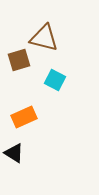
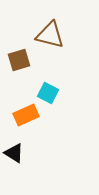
brown triangle: moved 6 px right, 3 px up
cyan square: moved 7 px left, 13 px down
orange rectangle: moved 2 px right, 2 px up
